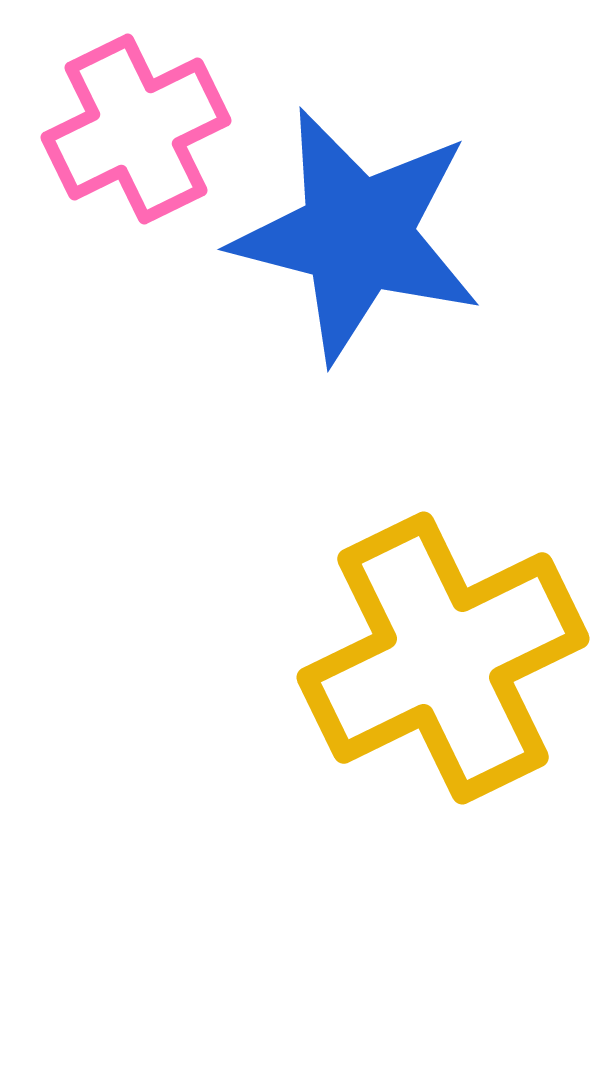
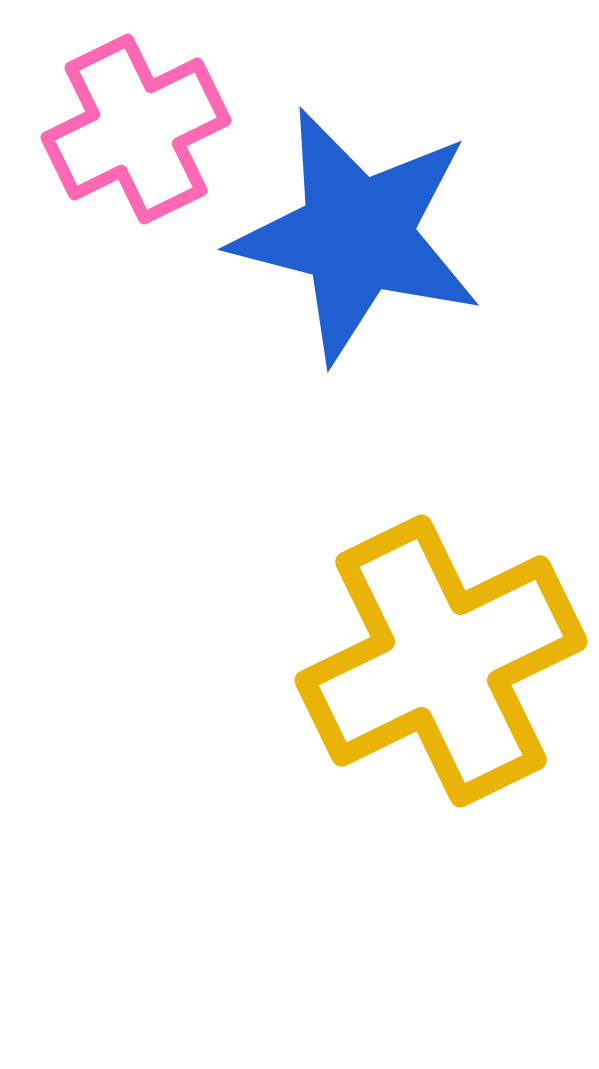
yellow cross: moved 2 px left, 3 px down
